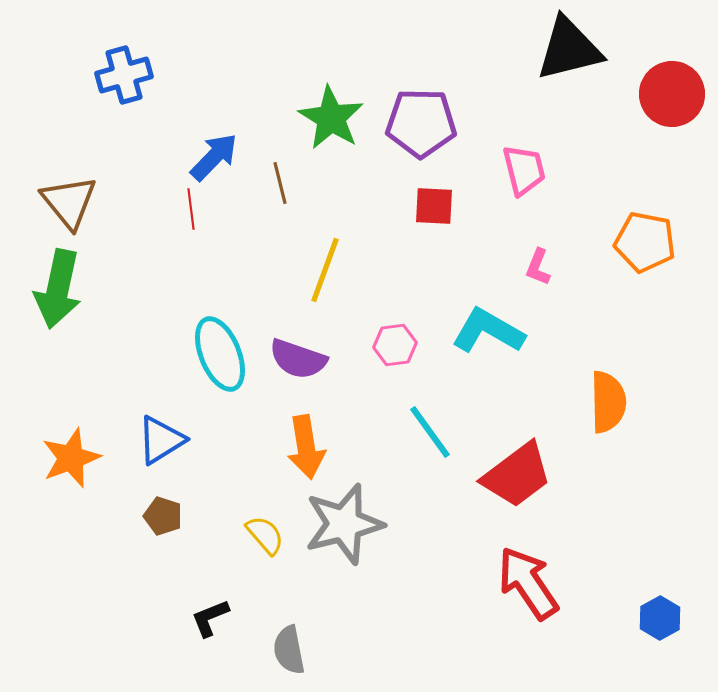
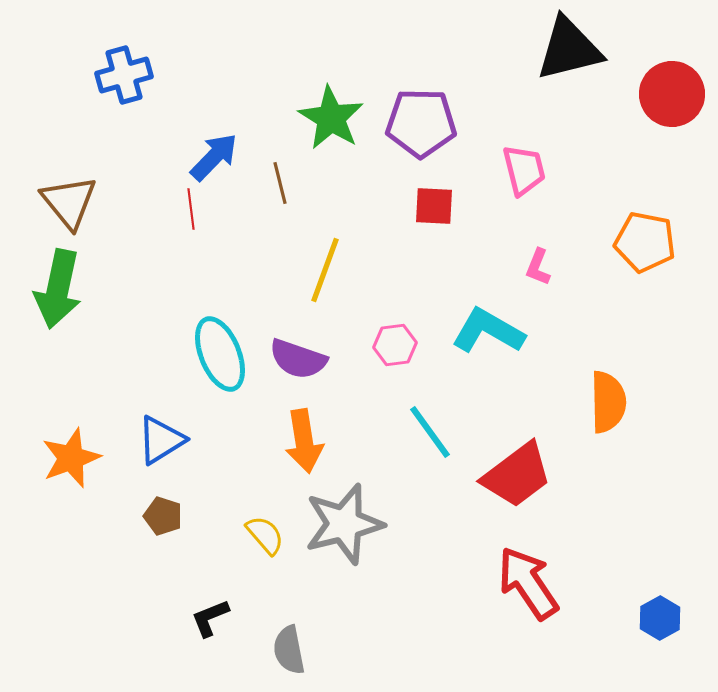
orange arrow: moved 2 px left, 6 px up
